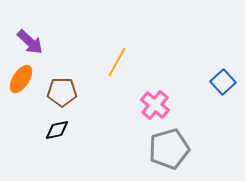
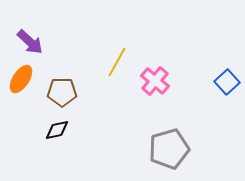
blue square: moved 4 px right
pink cross: moved 24 px up
